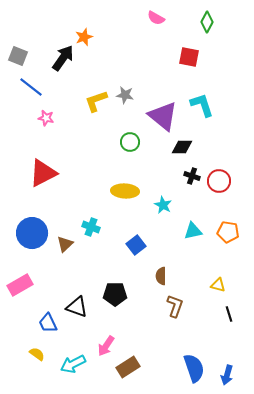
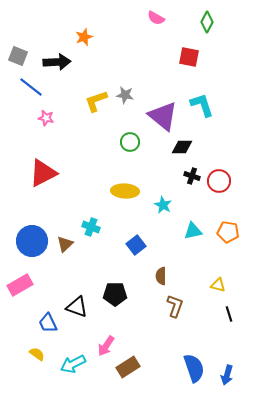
black arrow: moved 6 px left, 4 px down; rotated 52 degrees clockwise
blue circle: moved 8 px down
